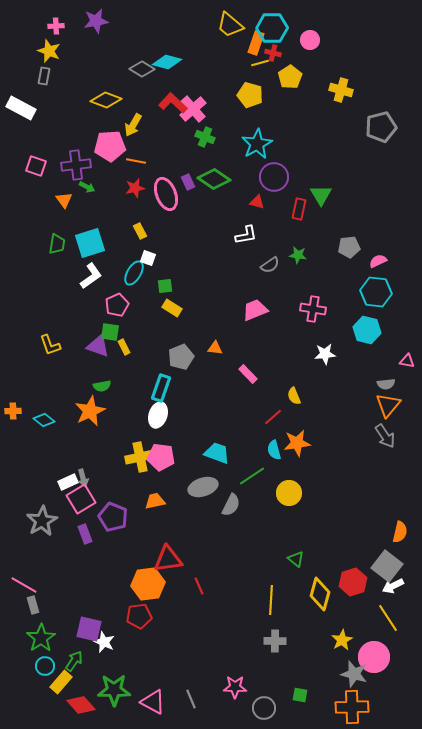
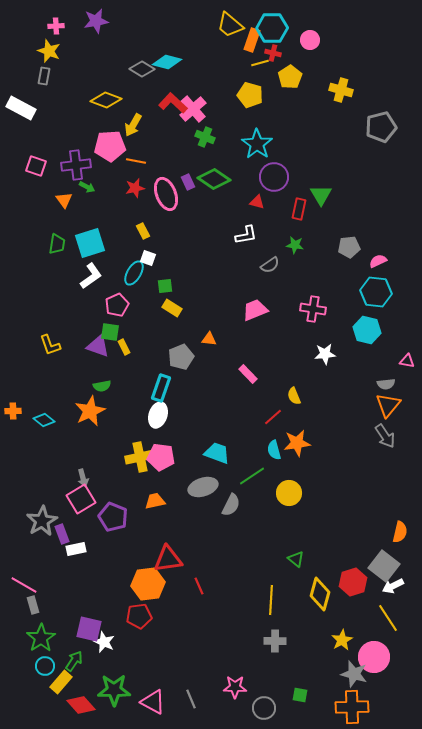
orange rectangle at (256, 43): moved 4 px left, 3 px up
cyan star at (257, 144): rotated 8 degrees counterclockwise
yellow rectangle at (140, 231): moved 3 px right
green star at (298, 255): moved 3 px left, 10 px up
orange triangle at (215, 348): moved 6 px left, 9 px up
white rectangle at (68, 482): moved 8 px right, 67 px down; rotated 12 degrees clockwise
purple rectangle at (85, 534): moved 23 px left
gray square at (387, 566): moved 3 px left
